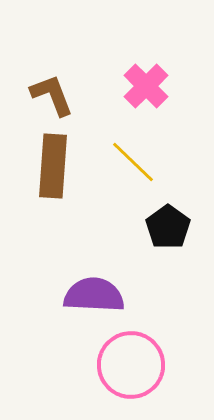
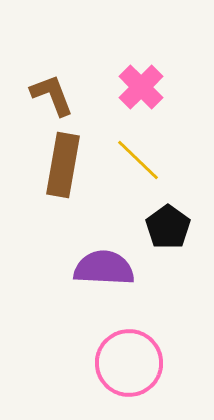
pink cross: moved 5 px left, 1 px down
yellow line: moved 5 px right, 2 px up
brown rectangle: moved 10 px right, 1 px up; rotated 6 degrees clockwise
purple semicircle: moved 10 px right, 27 px up
pink circle: moved 2 px left, 2 px up
